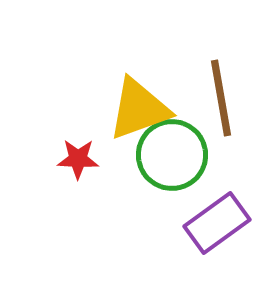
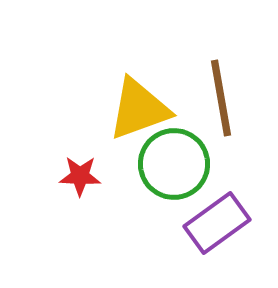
green circle: moved 2 px right, 9 px down
red star: moved 2 px right, 17 px down
